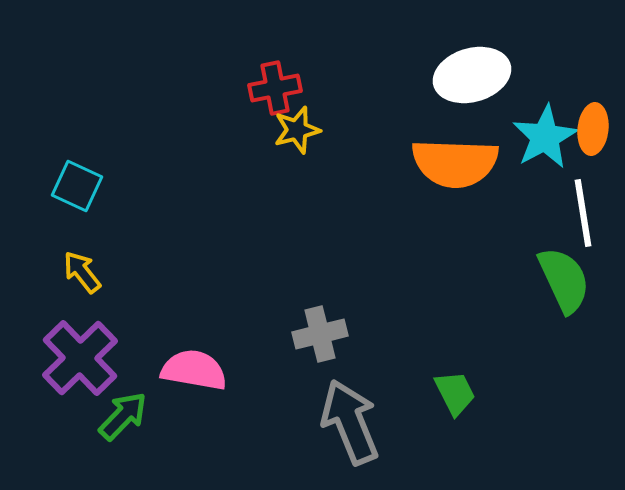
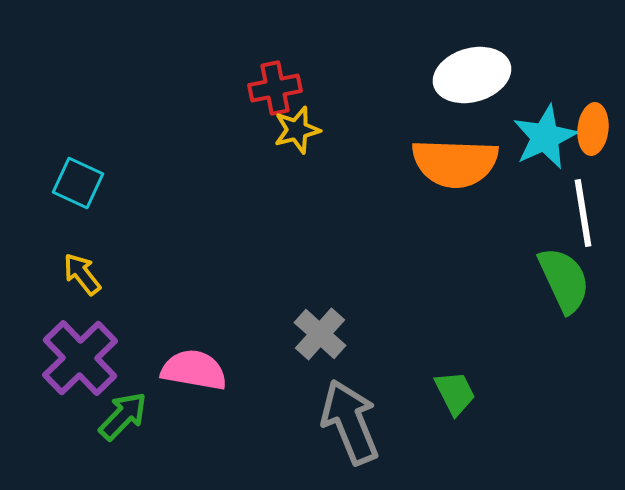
cyan star: rotated 4 degrees clockwise
cyan square: moved 1 px right, 3 px up
yellow arrow: moved 2 px down
gray cross: rotated 34 degrees counterclockwise
